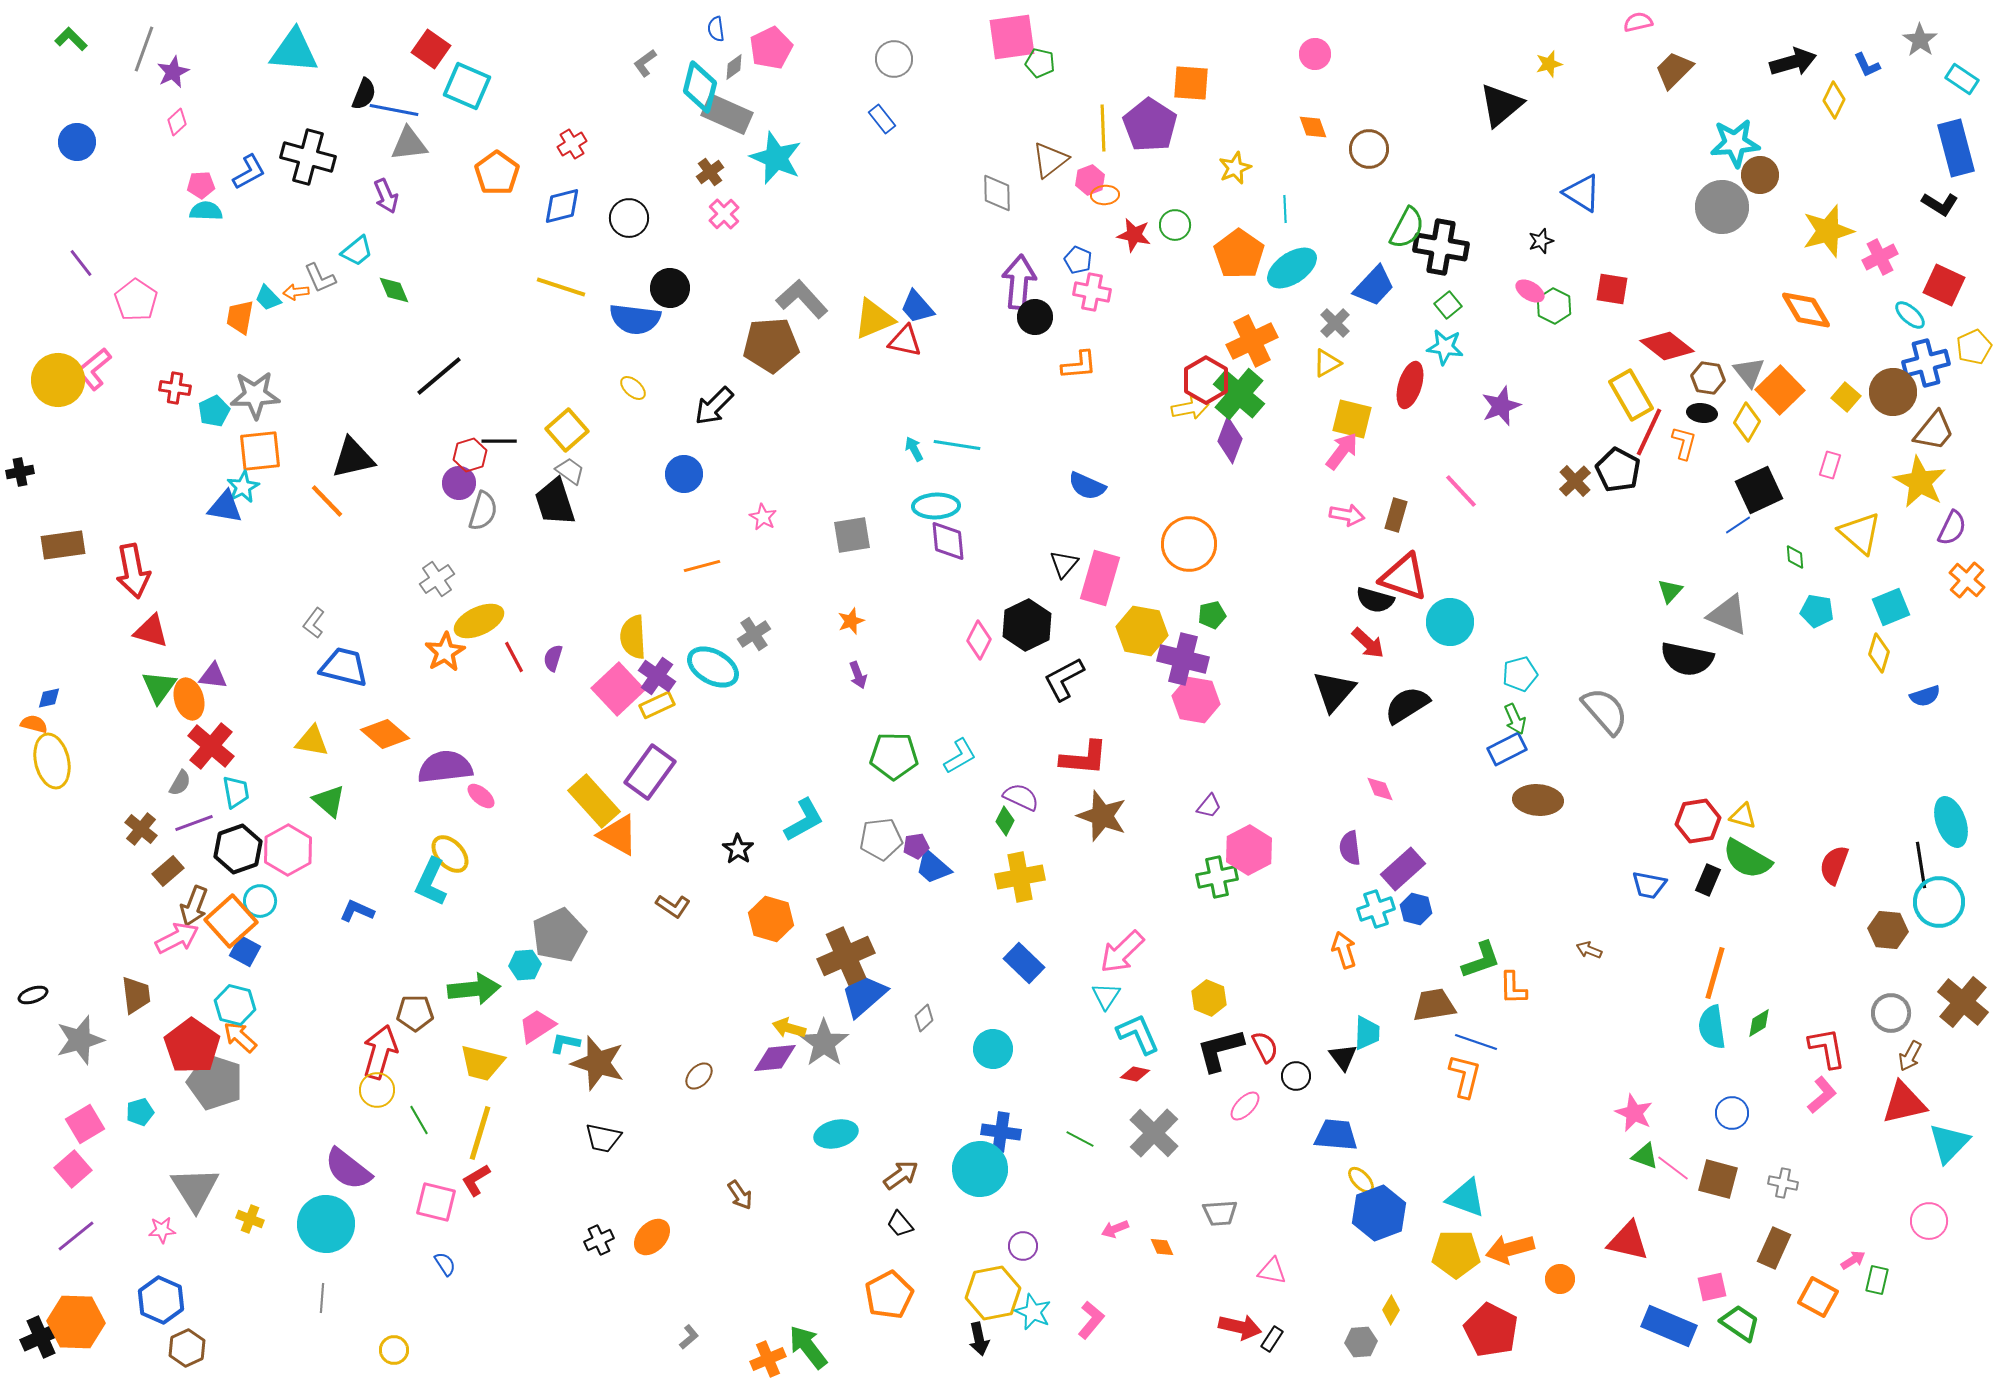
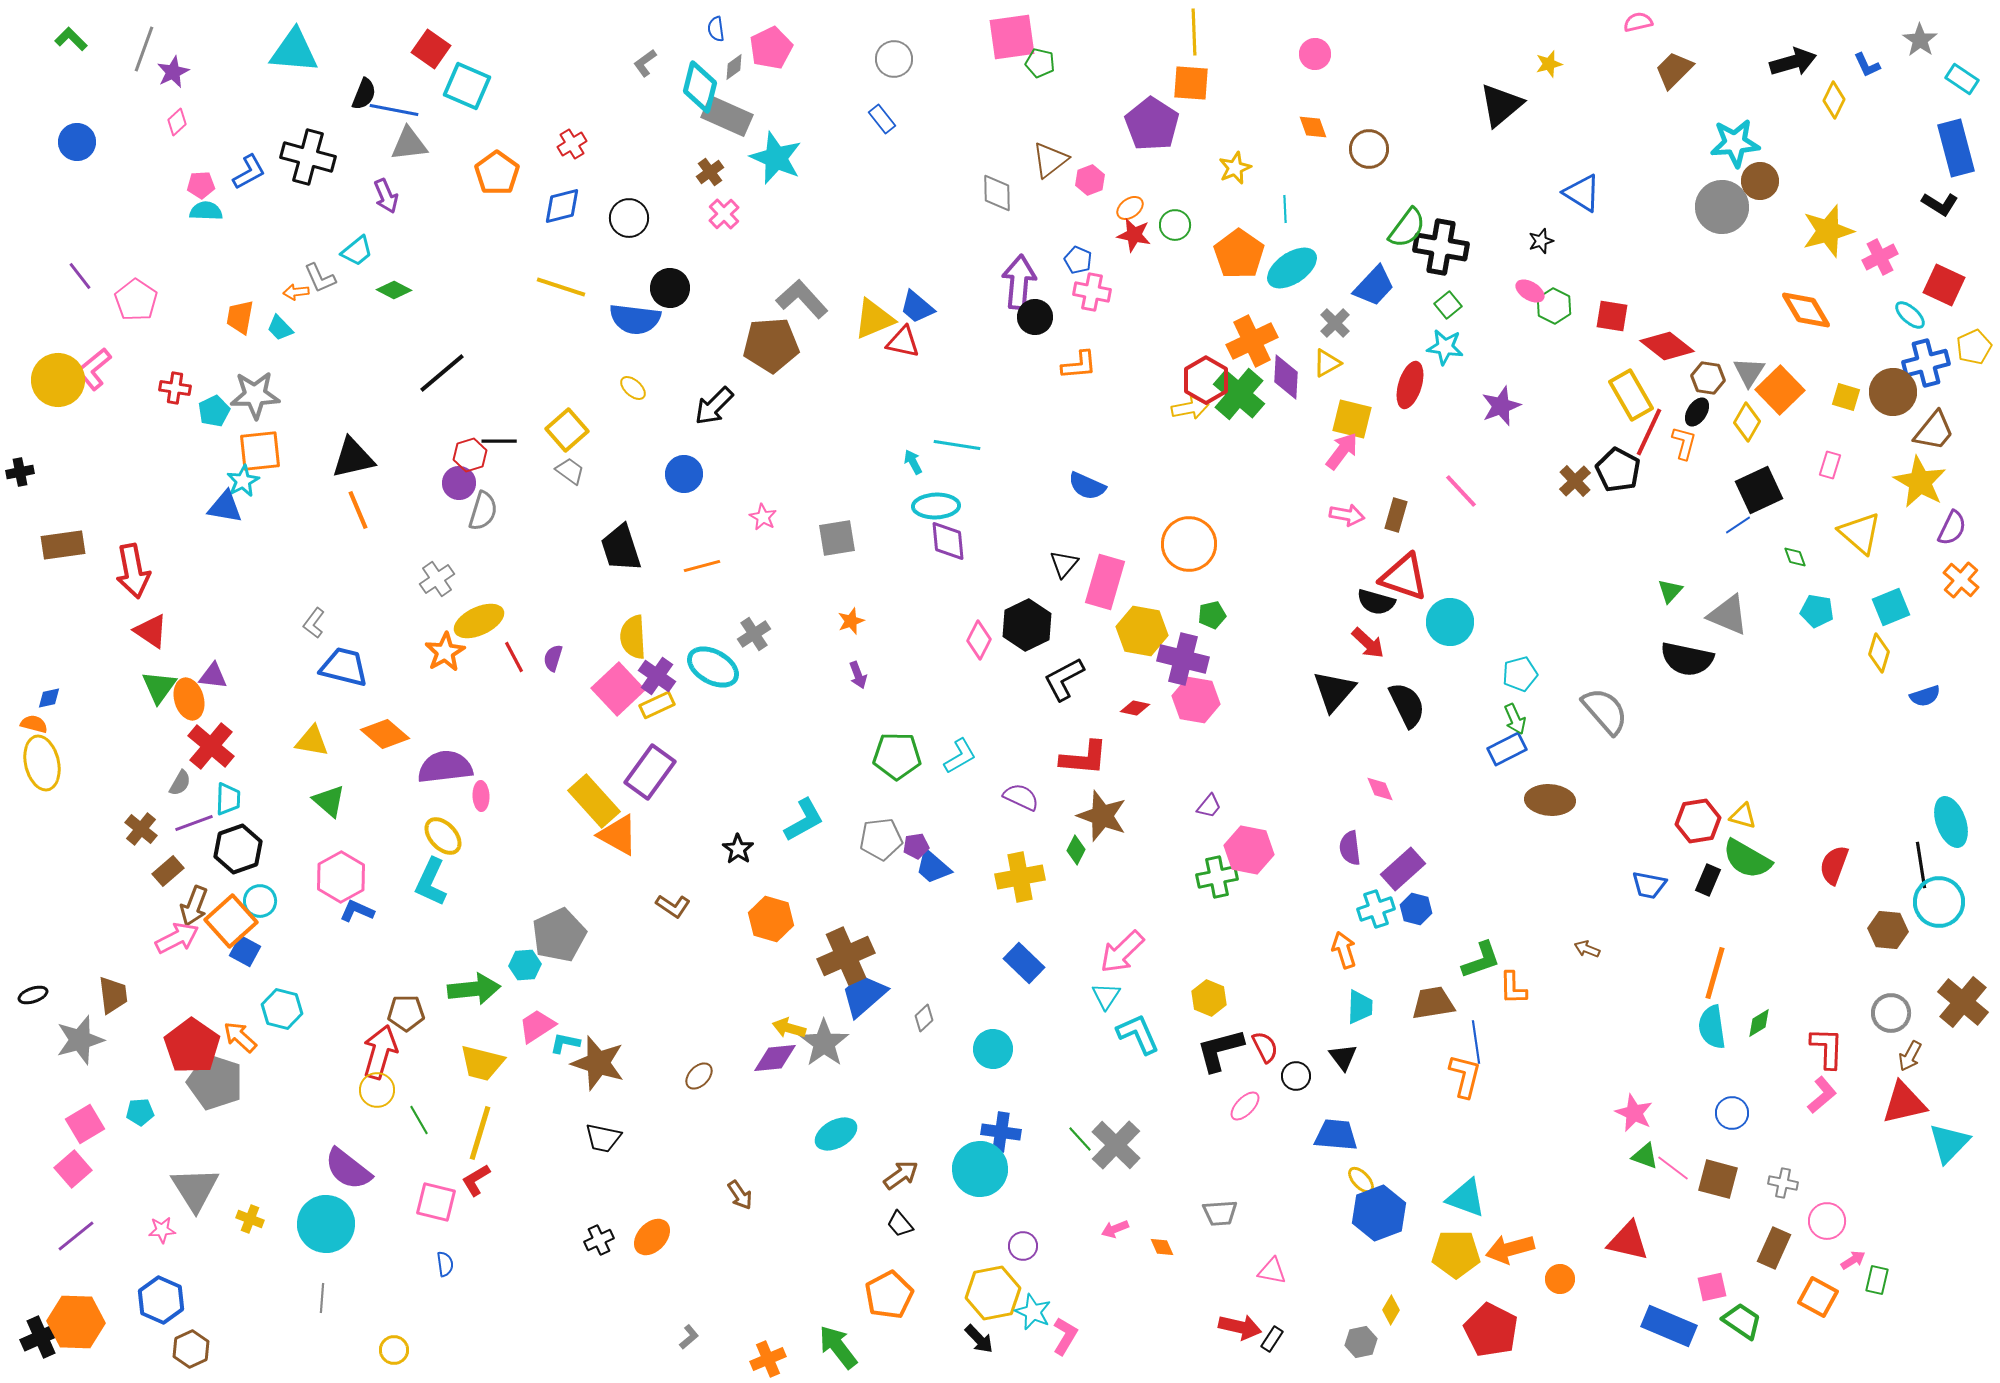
gray rectangle at (727, 114): moved 2 px down
purple pentagon at (1150, 125): moved 2 px right, 1 px up
yellow line at (1103, 128): moved 91 px right, 96 px up
brown circle at (1760, 175): moved 6 px down
orange ellipse at (1105, 195): moved 25 px right, 13 px down; rotated 32 degrees counterclockwise
green semicircle at (1407, 228): rotated 9 degrees clockwise
purple line at (81, 263): moved 1 px left, 13 px down
red square at (1612, 289): moved 27 px down
green diamond at (394, 290): rotated 40 degrees counterclockwise
cyan trapezoid at (268, 298): moved 12 px right, 30 px down
blue trapezoid at (917, 307): rotated 9 degrees counterclockwise
red triangle at (905, 341): moved 2 px left, 1 px down
gray triangle at (1749, 372): rotated 12 degrees clockwise
black line at (439, 376): moved 3 px right, 3 px up
yellow square at (1846, 397): rotated 24 degrees counterclockwise
black ellipse at (1702, 413): moved 5 px left, 1 px up; rotated 64 degrees counterclockwise
purple diamond at (1230, 440): moved 56 px right, 63 px up; rotated 18 degrees counterclockwise
cyan arrow at (914, 449): moved 1 px left, 13 px down
cyan star at (243, 487): moved 6 px up
orange line at (327, 501): moved 31 px right, 9 px down; rotated 21 degrees clockwise
black trapezoid at (555, 502): moved 66 px right, 46 px down
gray square at (852, 535): moved 15 px left, 3 px down
green diamond at (1795, 557): rotated 15 degrees counterclockwise
pink rectangle at (1100, 578): moved 5 px right, 4 px down
orange cross at (1967, 580): moved 6 px left
black semicircle at (1375, 600): moved 1 px right, 2 px down
red triangle at (151, 631): rotated 18 degrees clockwise
black semicircle at (1407, 705): rotated 96 degrees clockwise
green pentagon at (894, 756): moved 3 px right
yellow ellipse at (52, 761): moved 10 px left, 2 px down
cyan trapezoid at (236, 792): moved 8 px left, 7 px down; rotated 12 degrees clockwise
pink ellipse at (481, 796): rotated 48 degrees clockwise
brown ellipse at (1538, 800): moved 12 px right
green diamond at (1005, 821): moved 71 px right, 29 px down
pink hexagon at (288, 850): moved 53 px right, 27 px down
pink hexagon at (1249, 850): rotated 21 degrees counterclockwise
yellow ellipse at (450, 854): moved 7 px left, 18 px up
brown arrow at (1589, 950): moved 2 px left, 1 px up
brown trapezoid at (136, 995): moved 23 px left
cyan hexagon at (235, 1005): moved 47 px right, 4 px down
brown trapezoid at (1434, 1005): moved 1 px left, 2 px up
brown pentagon at (415, 1013): moved 9 px left
cyan trapezoid at (1367, 1033): moved 7 px left, 26 px up
blue line at (1476, 1042): rotated 63 degrees clockwise
red L-shape at (1827, 1048): rotated 12 degrees clockwise
red diamond at (1135, 1074): moved 366 px up
cyan pentagon at (140, 1112): rotated 12 degrees clockwise
gray cross at (1154, 1133): moved 38 px left, 12 px down
cyan ellipse at (836, 1134): rotated 15 degrees counterclockwise
green line at (1080, 1139): rotated 20 degrees clockwise
pink circle at (1929, 1221): moved 102 px left
blue semicircle at (445, 1264): rotated 25 degrees clockwise
pink L-shape at (1091, 1320): moved 26 px left, 16 px down; rotated 9 degrees counterclockwise
green trapezoid at (1740, 1323): moved 2 px right, 2 px up
black arrow at (979, 1339): rotated 32 degrees counterclockwise
gray hexagon at (1361, 1342): rotated 8 degrees counterclockwise
green arrow at (808, 1347): moved 30 px right
brown hexagon at (187, 1348): moved 4 px right, 1 px down
